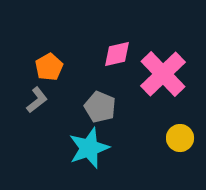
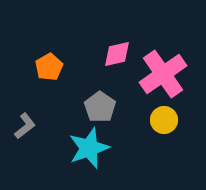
pink cross: rotated 9 degrees clockwise
gray L-shape: moved 12 px left, 26 px down
gray pentagon: rotated 12 degrees clockwise
yellow circle: moved 16 px left, 18 px up
